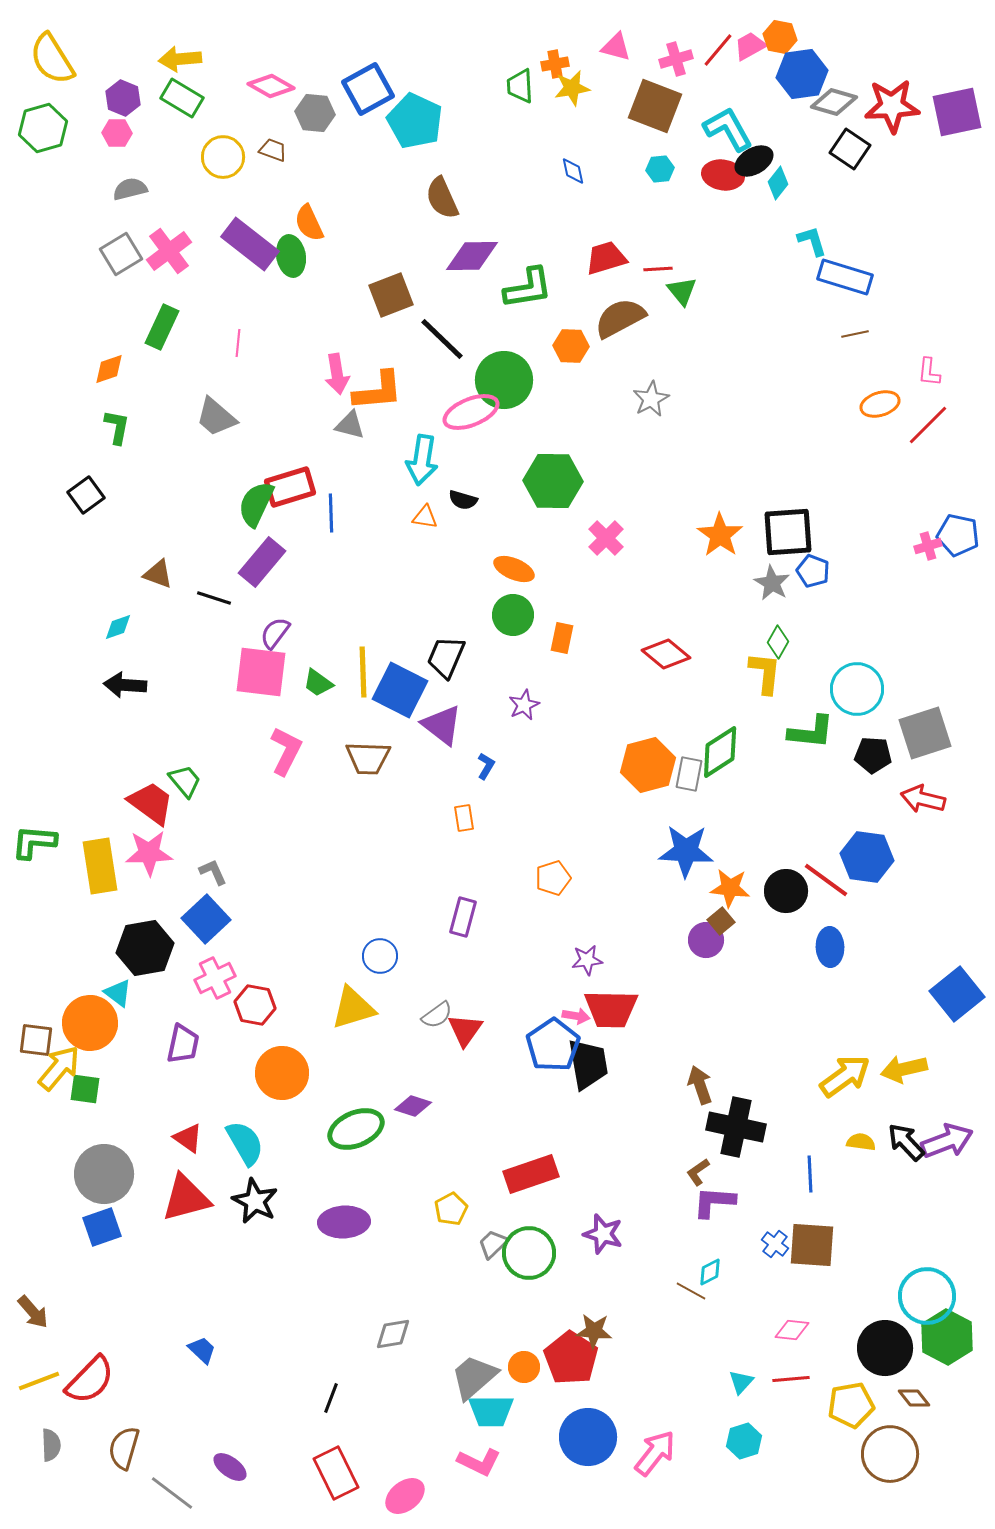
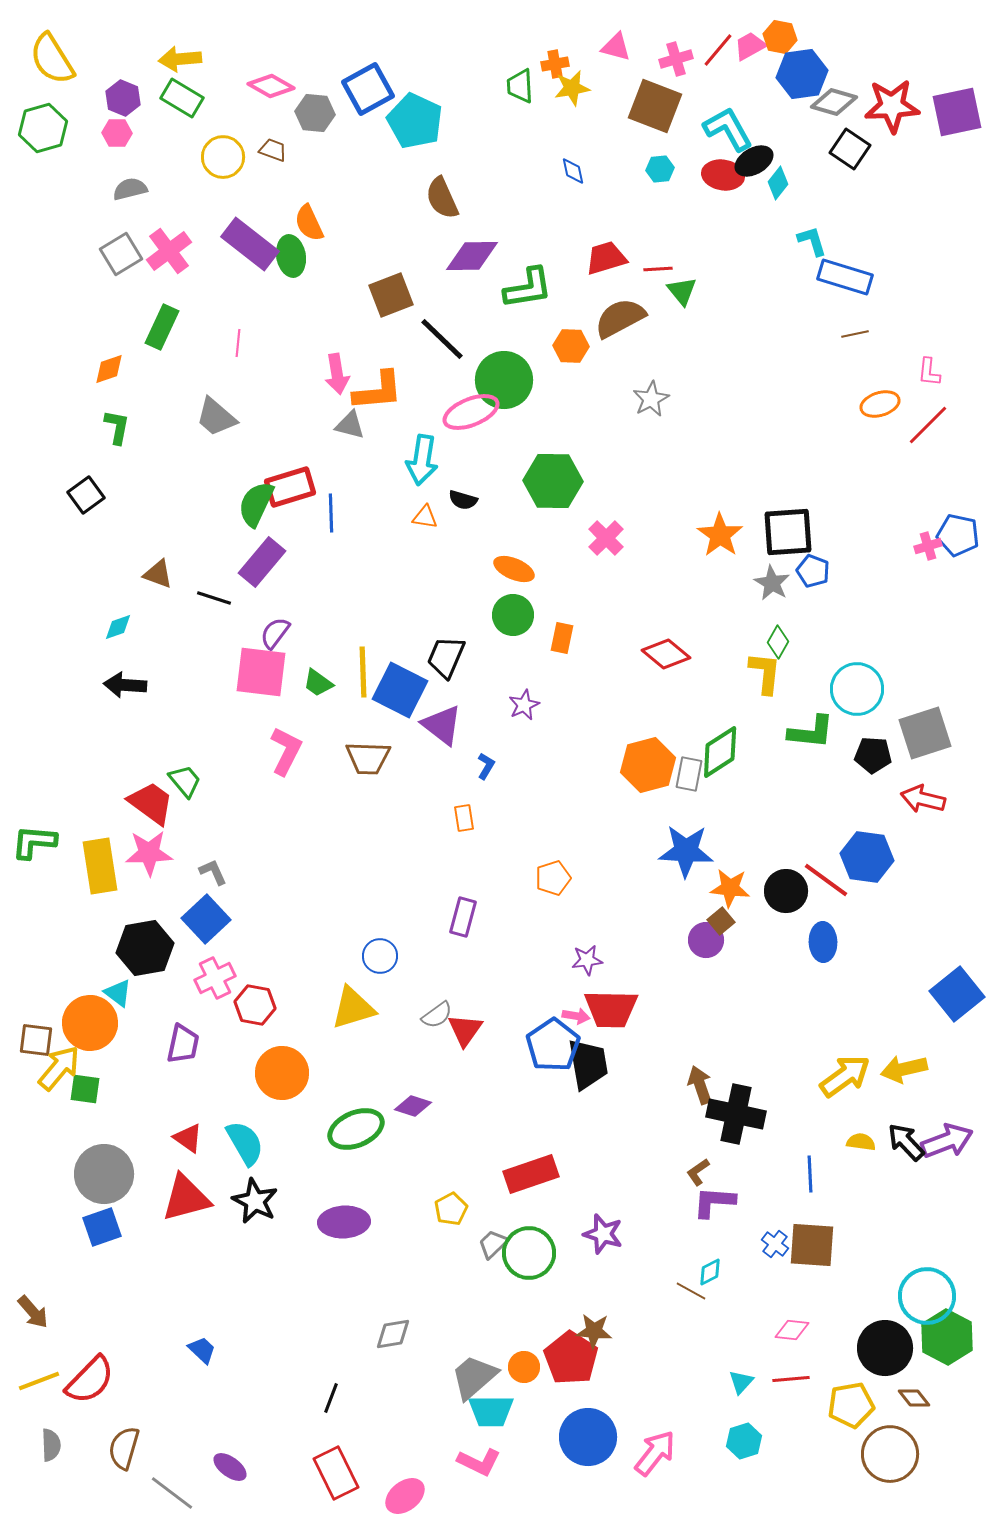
blue ellipse at (830, 947): moved 7 px left, 5 px up
black cross at (736, 1127): moved 13 px up
